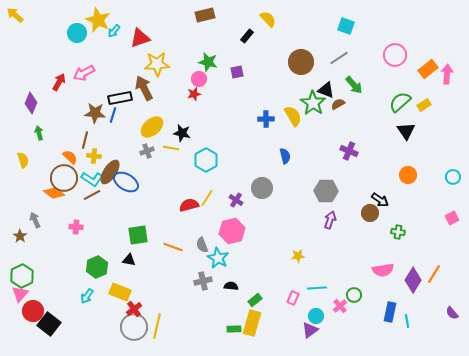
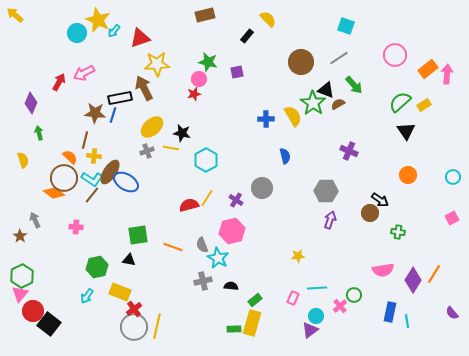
brown line at (92, 195): rotated 24 degrees counterclockwise
green hexagon at (97, 267): rotated 10 degrees clockwise
